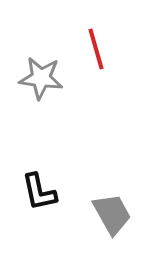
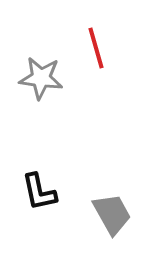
red line: moved 1 px up
